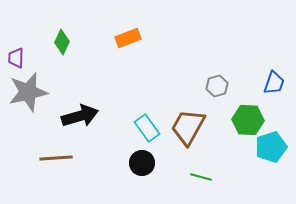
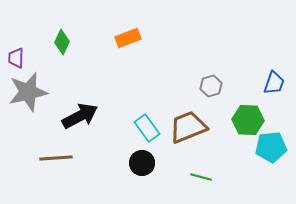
gray hexagon: moved 6 px left
black arrow: rotated 12 degrees counterclockwise
brown trapezoid: rotated 39 degrees clockwise
cyan pentagon: rotated 12 degrees clockwise
